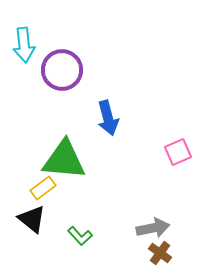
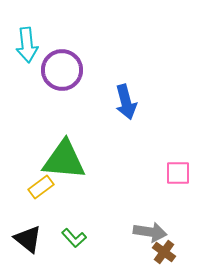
cyan arrow: moved 3 px right
blue arrow: moved 18 px right, 16 px up
pink square: moved 21 px down; rotated 24 degrees clockwise
yellow rectangle: moved 2 px left, 1 px up
black triangle: moved 4 px left, 20 px down
gray arrow: moved 3 px left, 4 px down; rotated 20 degrees clockwise
green L-shape: moved 6 px left, 2 px down
brown cross: moved 4 px right, 1 px up
